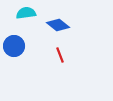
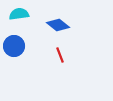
cyan semicircle: moved 7 px left, 1 px down
